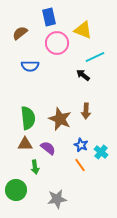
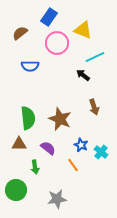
blue rectangle: rotated 48 degrees clockwise
brown arrow: moved 8 px right, 4 px up; rotated 21 degrees counterclockwise
brown triangle: moved 6 px left
orange line: moved 7 px left
